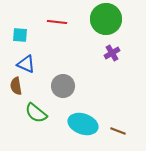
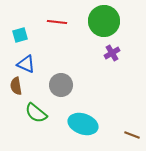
green circle: moved 2 px left, 2 px down
cyan square: rotated 21 degrees counterclockwise
gray circle: moved 2 px left, 1 px up
brown line: moved 14 px right, 4 px down
